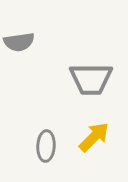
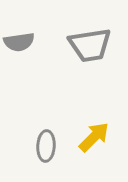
gray trapezoid: moved 1 px left, 34 px up; rotated 9 degrees counterclockwise
